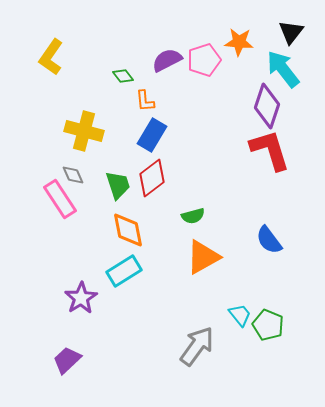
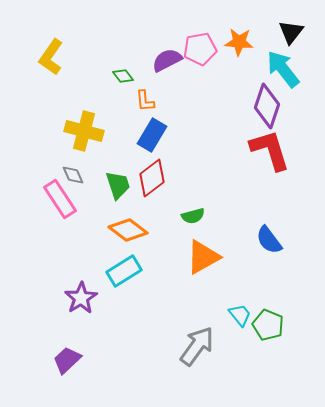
pink pentagon: moved 4 px left, 11 px up; rotated 8 degrees clockwise
orange diamond: rotated 42 degrees counterclockwise
